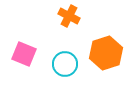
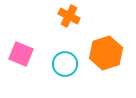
pink square: moved 3 px left
